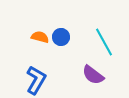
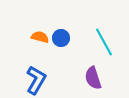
blue circle: moved 1 px down
purple semicircle: moved 3 px down; rotated 35 degrees clockwise
